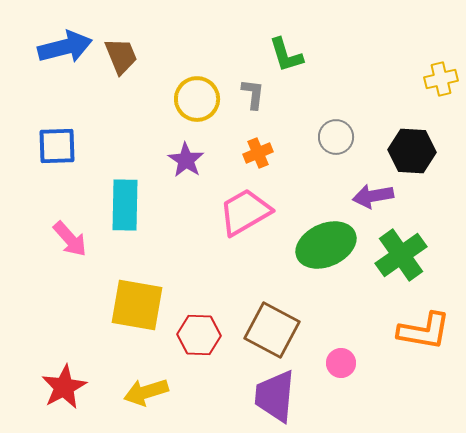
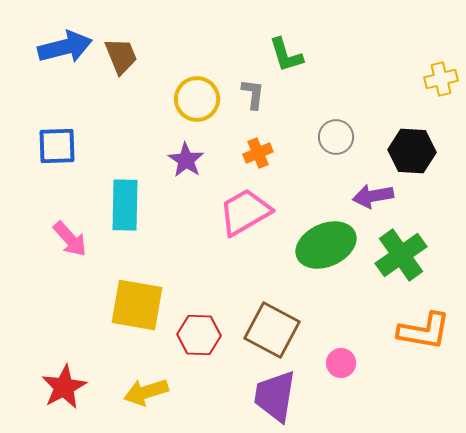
purple trapezoid: rotated 4 degrees clockwise
